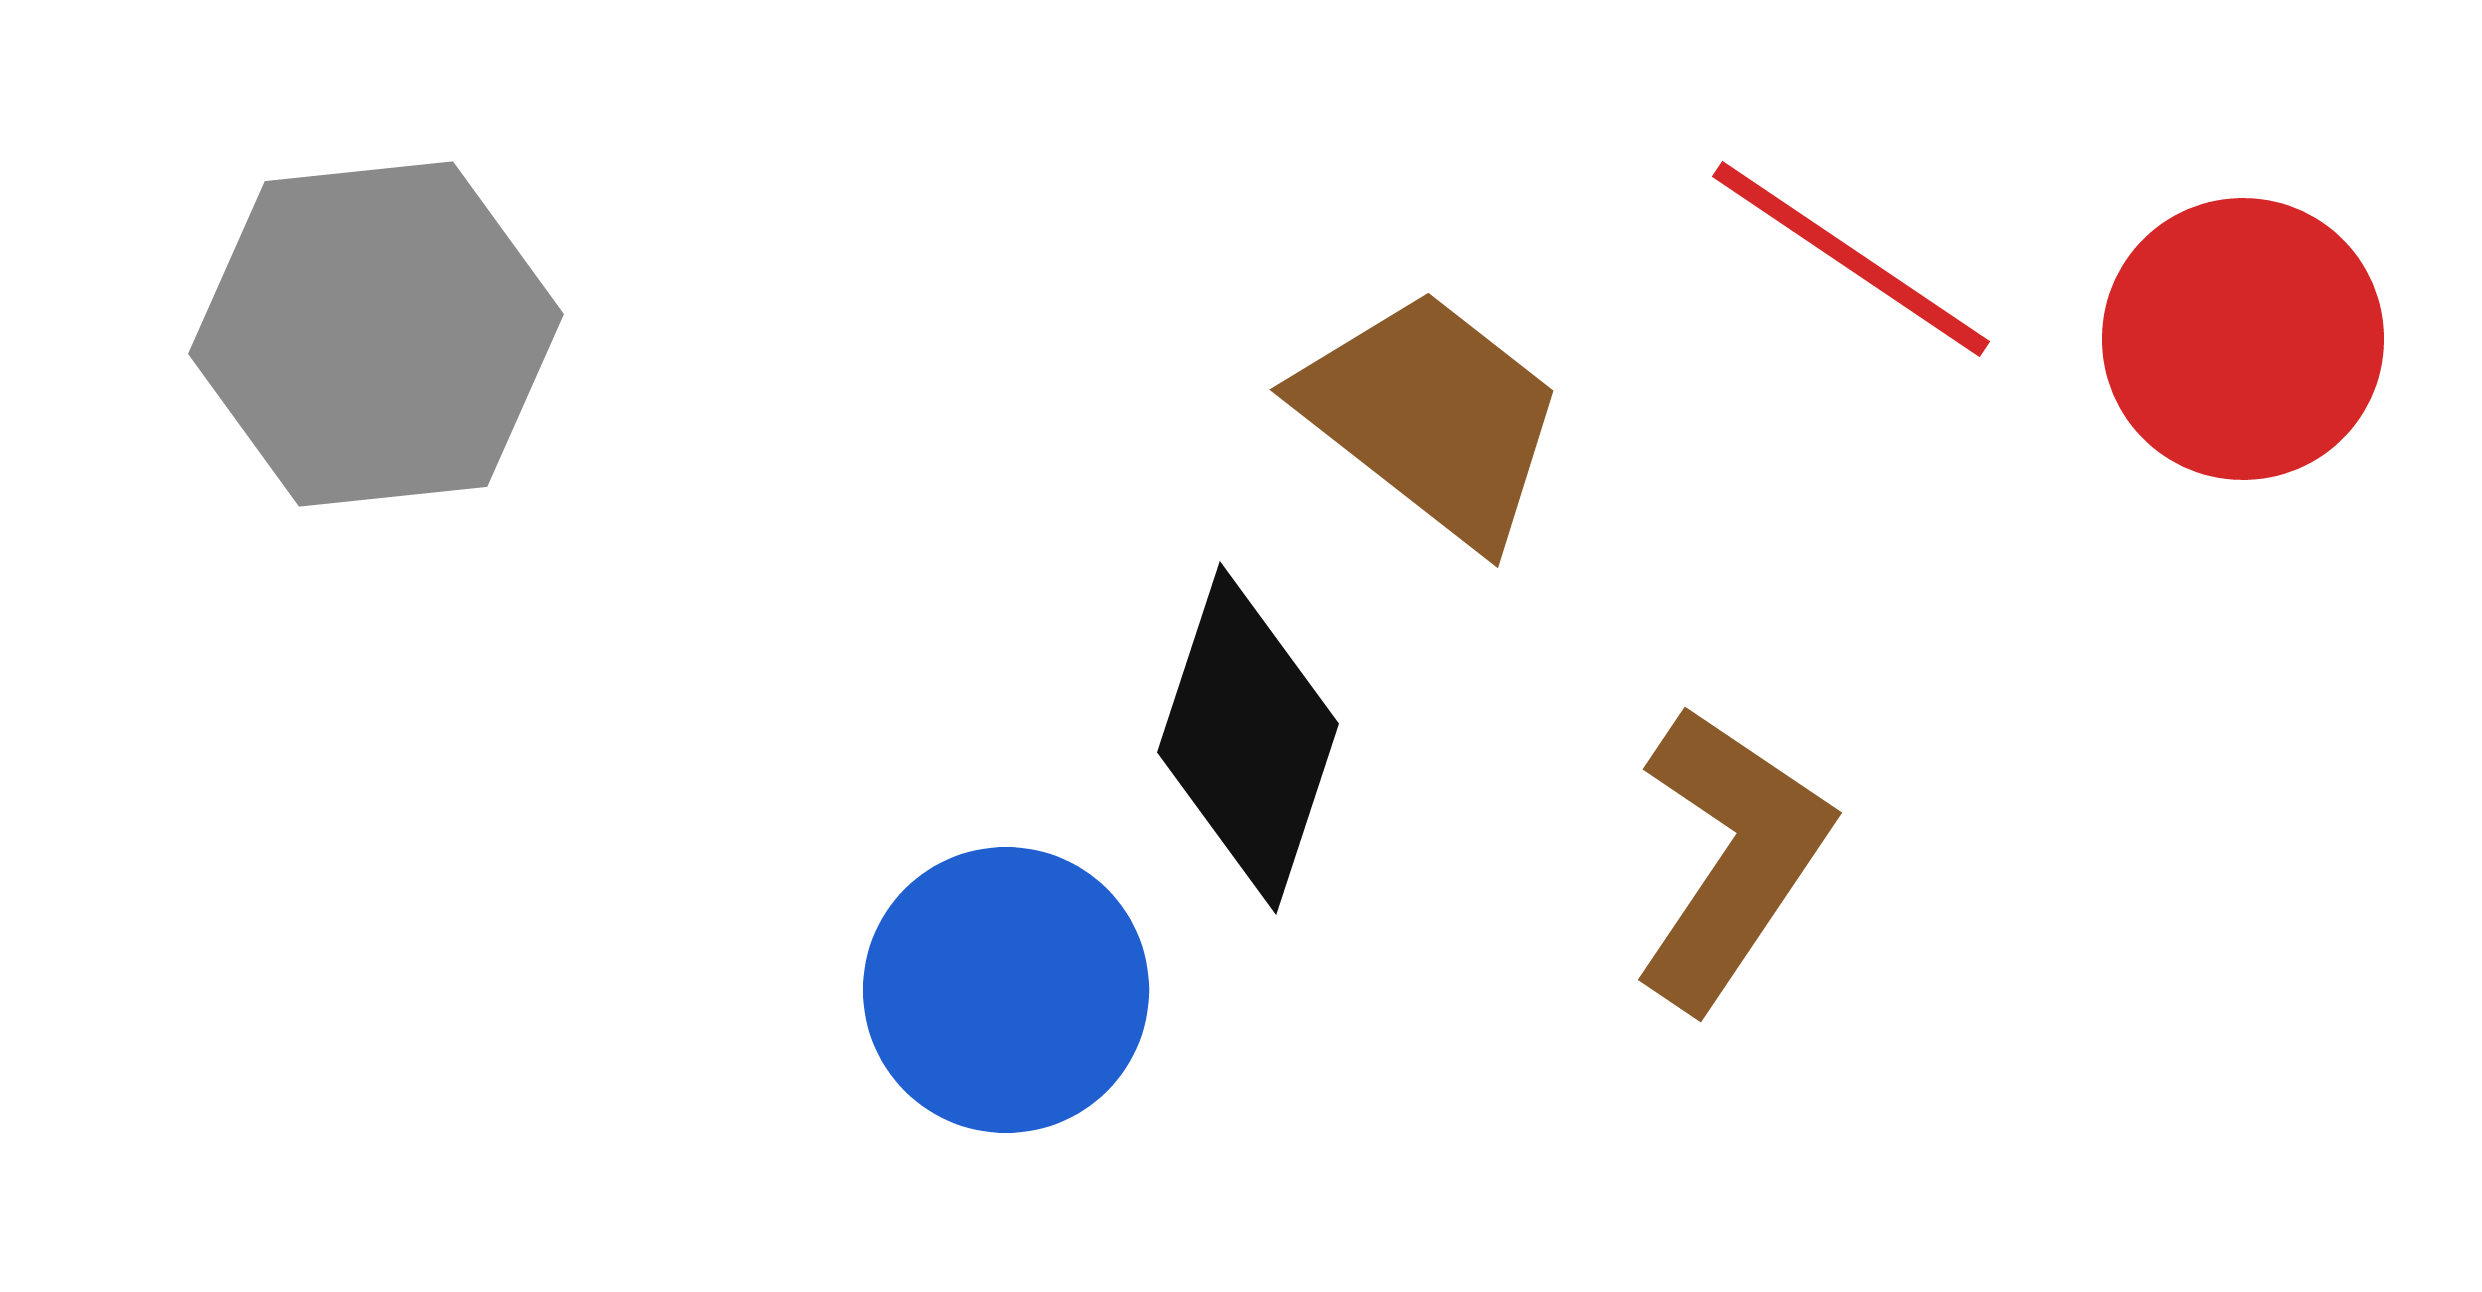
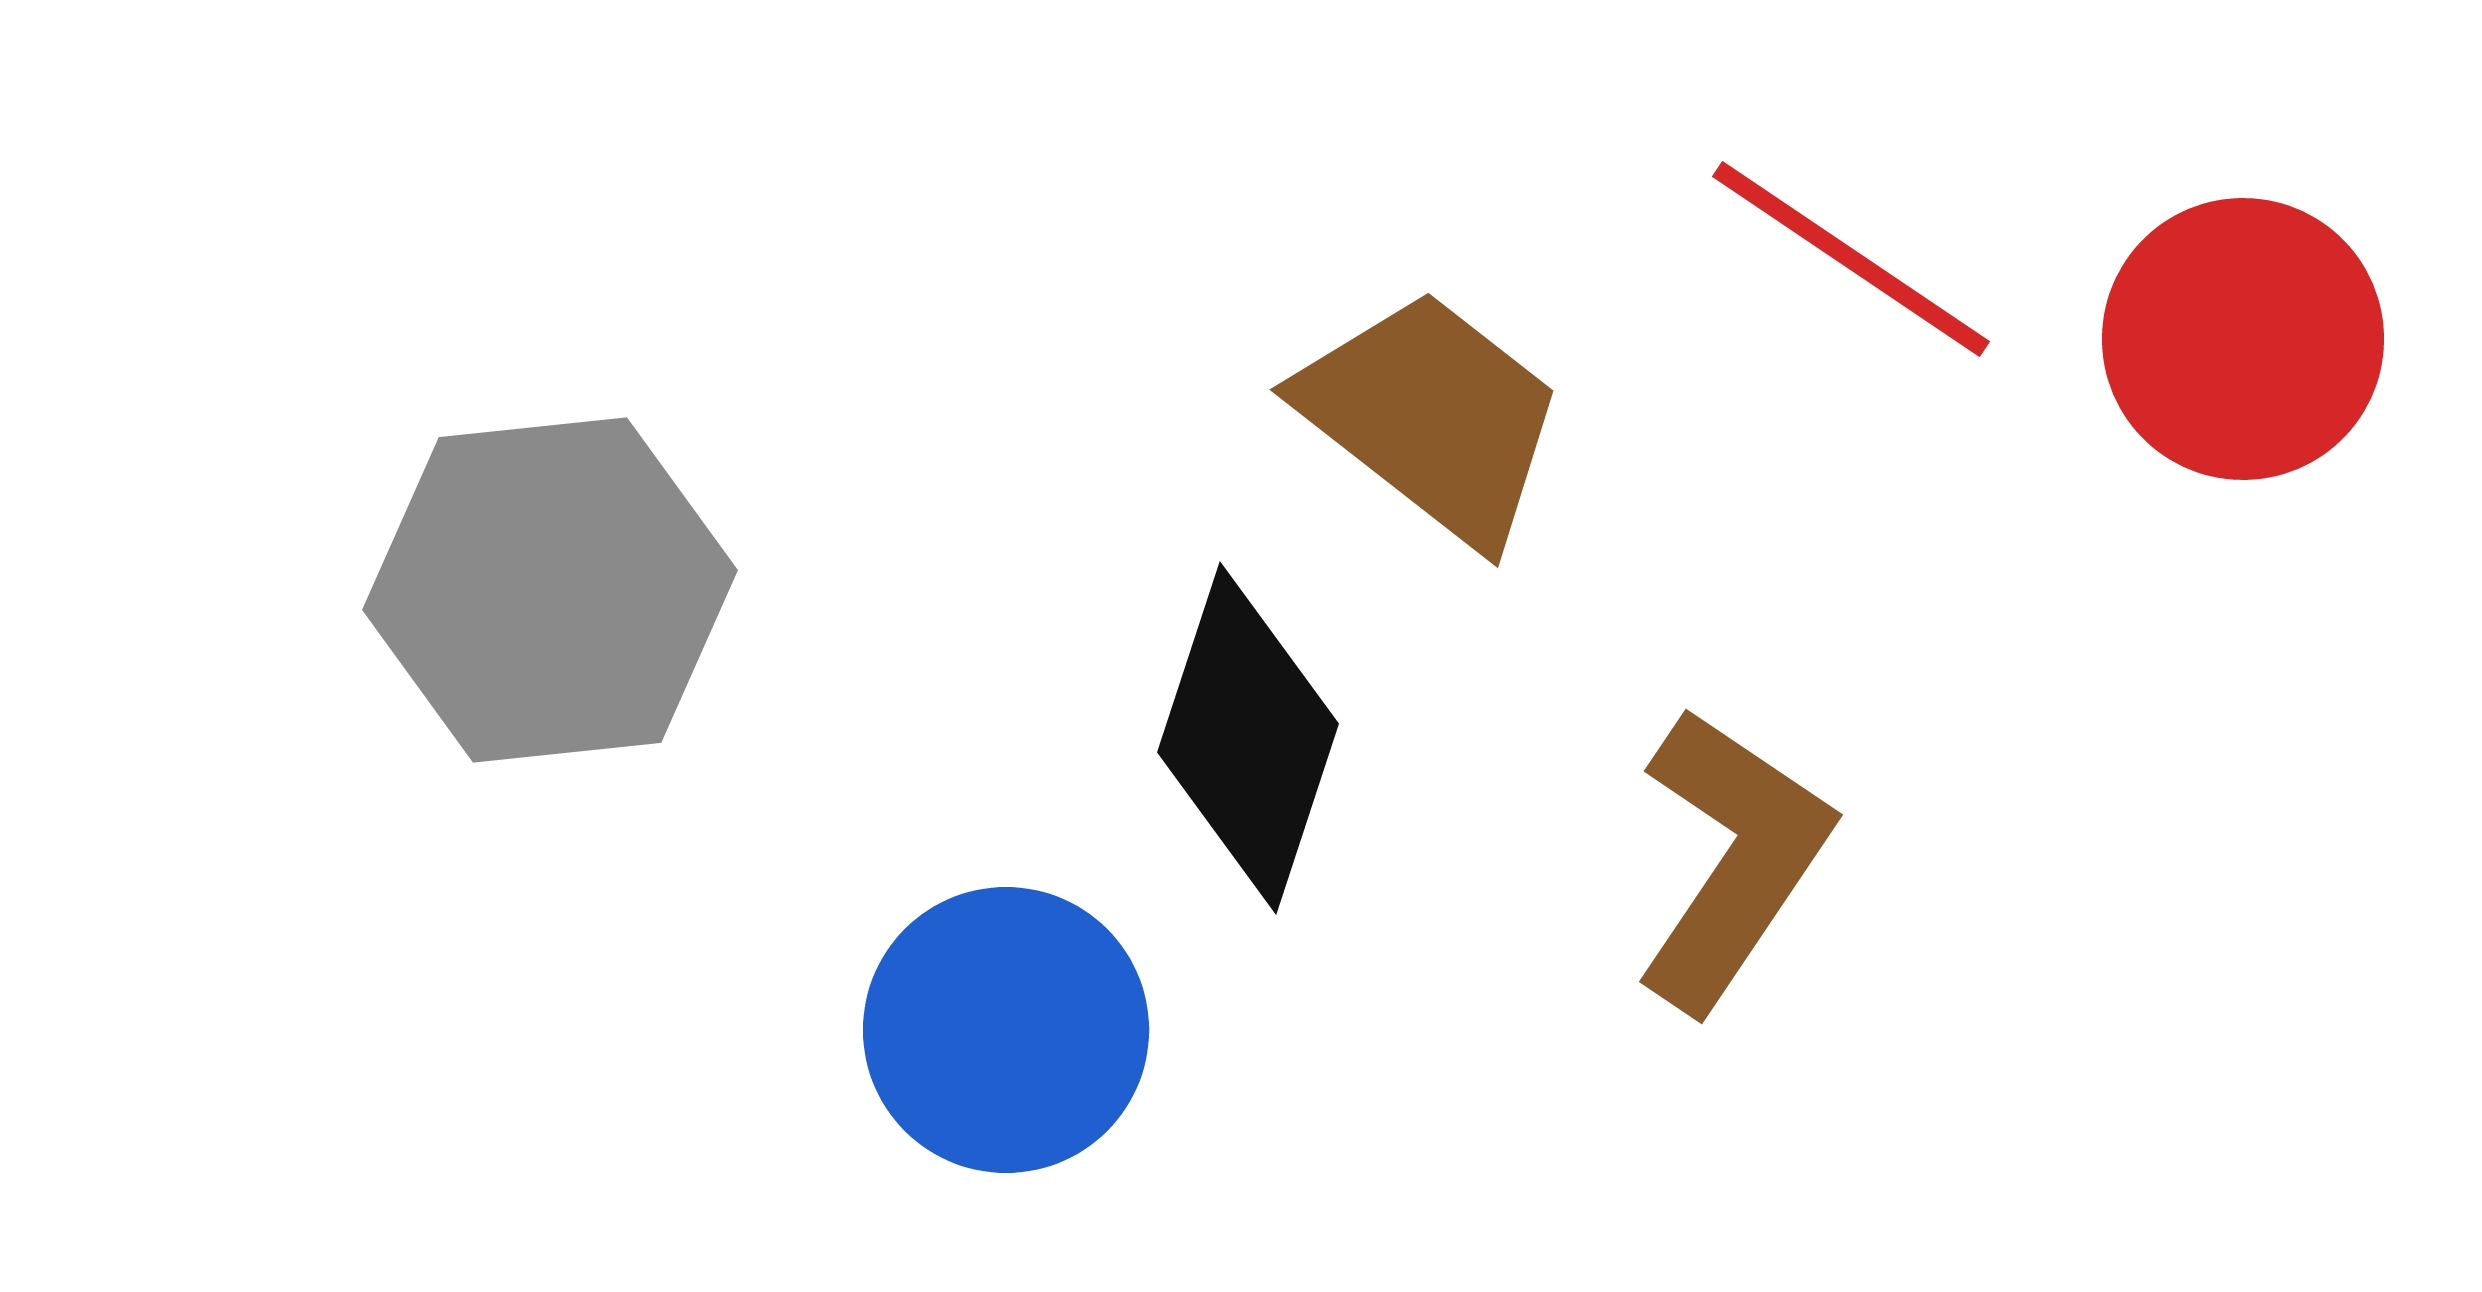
gray hexagon: moved 174 px right, 256 px down
brown L-shape: moved 1 px right, 2 px down
blue circle: moved 40 px down
